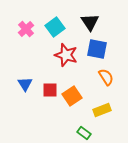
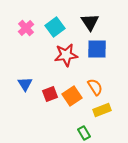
pink cross: moved 1 px up
blue square: rotated 10 degrees counterclockwise
red star: rotated 25 degrees counterclockwise
orange semicircle: moved 11 px left, 10 px down
red square: moved 4 px down; rotated 21 degrees counterclockwise
green rectangle: rotated 24 degrees clockwise
